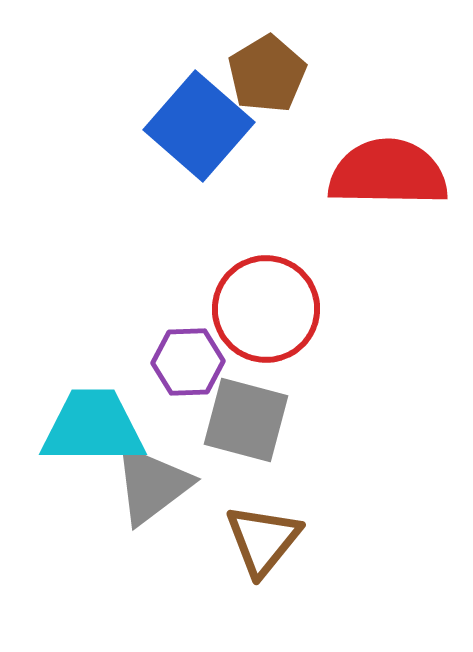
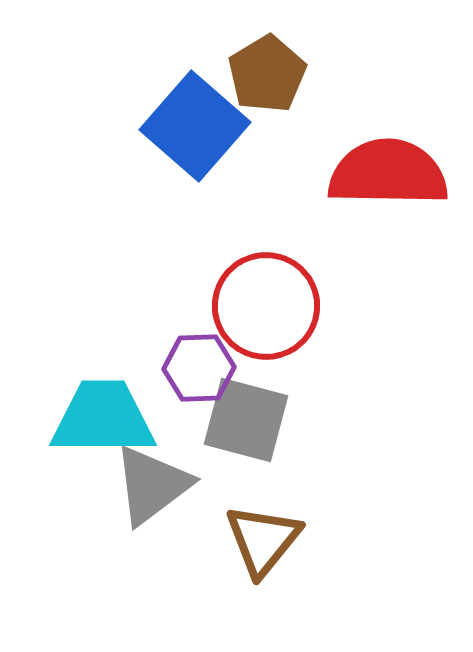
blue square: moved 4 px left
red circle: moved 3 px up
purple hexagon: moved 11 px right, 6 px down
cyan trapezoid: moved 10 px right, 9 px up
